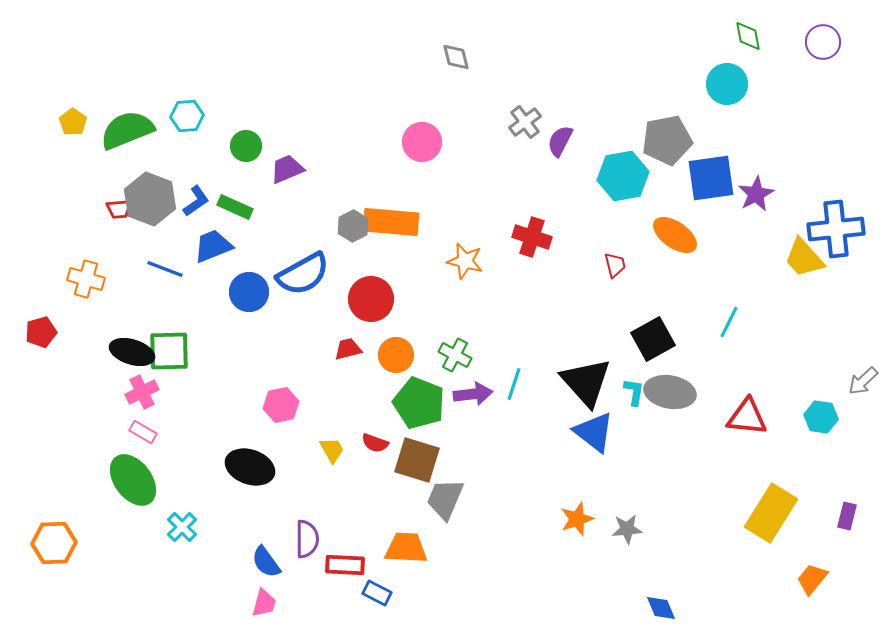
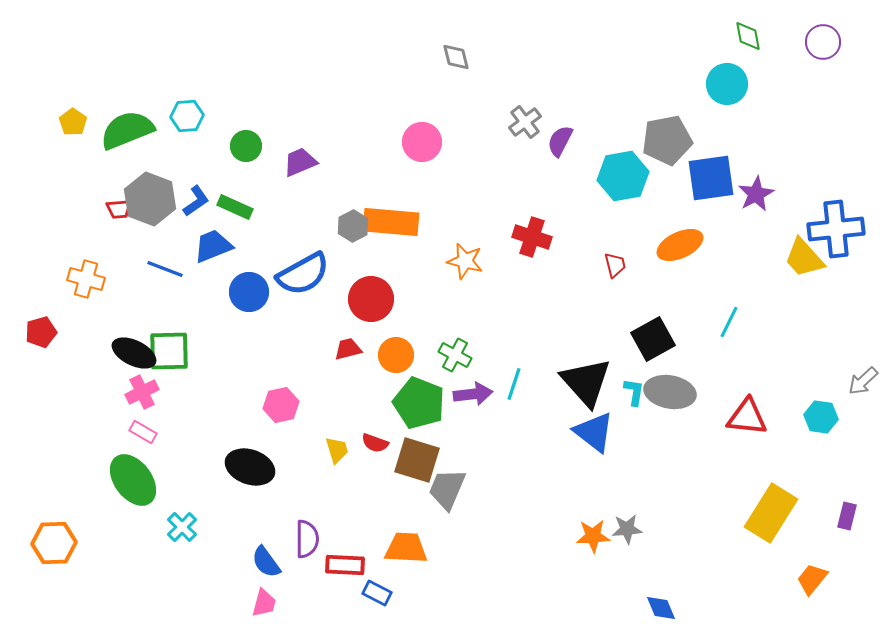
purple trapezoid at (287, 169): moved 13 px right, 7 px up
orange ellipse at (675, 235): moved 5 px right, 10 px down; rotated 60 degrees counterclockwise
black ellipse at (132, 352): moved 2 px right, 1 px down; rotated 9 degrees clockwise
yellow trapezoid at (332, 450): moved 5 px right; rotated 12 degrees clockwise
gray trapezoid at (445, 499): moved 2 px right, 10 px up
orange star at (577, 519): moved 16 px right, 17 px down; rotated 16 degrees clockwise
